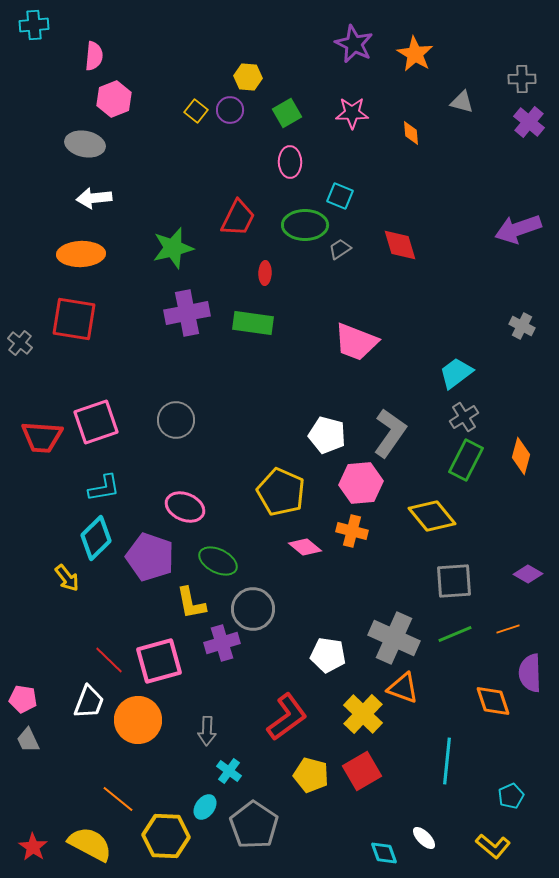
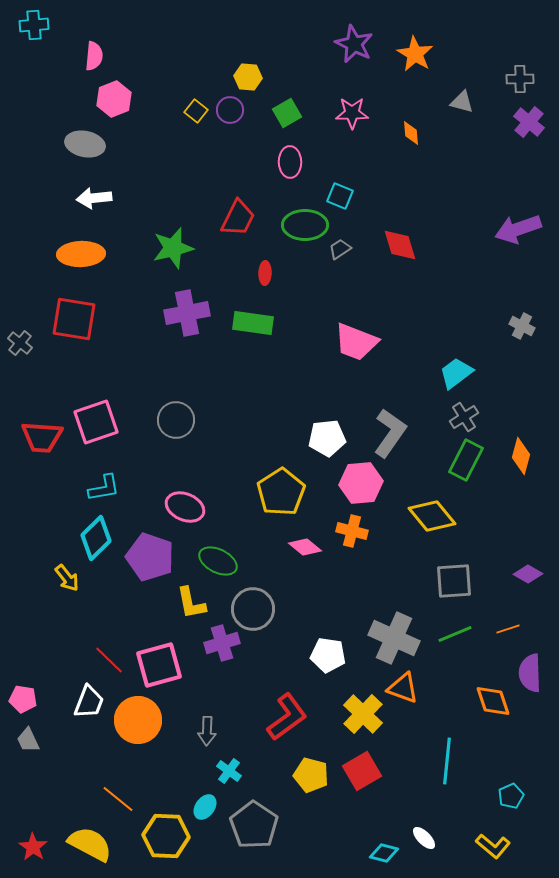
gray cross at (522, 79): moved 2 px left
white pentagon at (327, 435): moved 3 px down; rotated 21 degrees counterclockwise
yellow pentagon at (281, 492): rotated 15 degrees clockwise
pink square at (159, 661): moved 4 px down
cyan diamond at (384, 853): rotated 56 degrees counterclockwise
